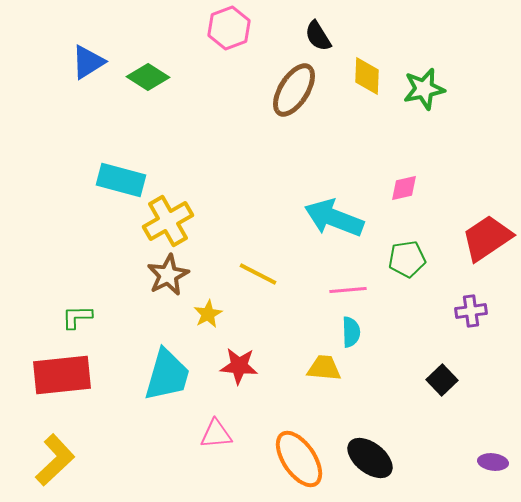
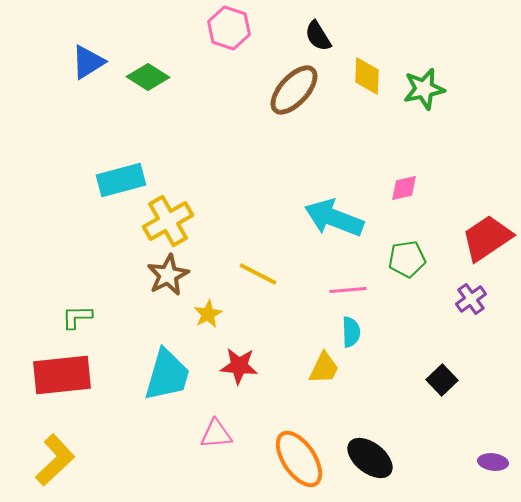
pink hexagon: rotated 21 degrees counterclockwise
brown ellipse: rotated 10 degrees clockwise
cyan rectangle: rotated 30 degrees counterclockwise
purple cross: moved 12 px up; rotated 28 degrees counterclockwise
yellow trapezoid: rotated 111 degrees clockwise
